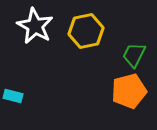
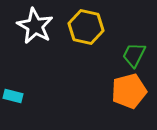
yellow hexagon: moved 4 px up; rotated 24 degrees clockwise
